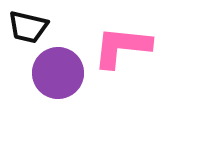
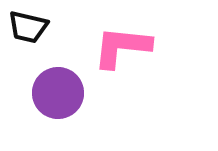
purple circle: moved 20 px down
